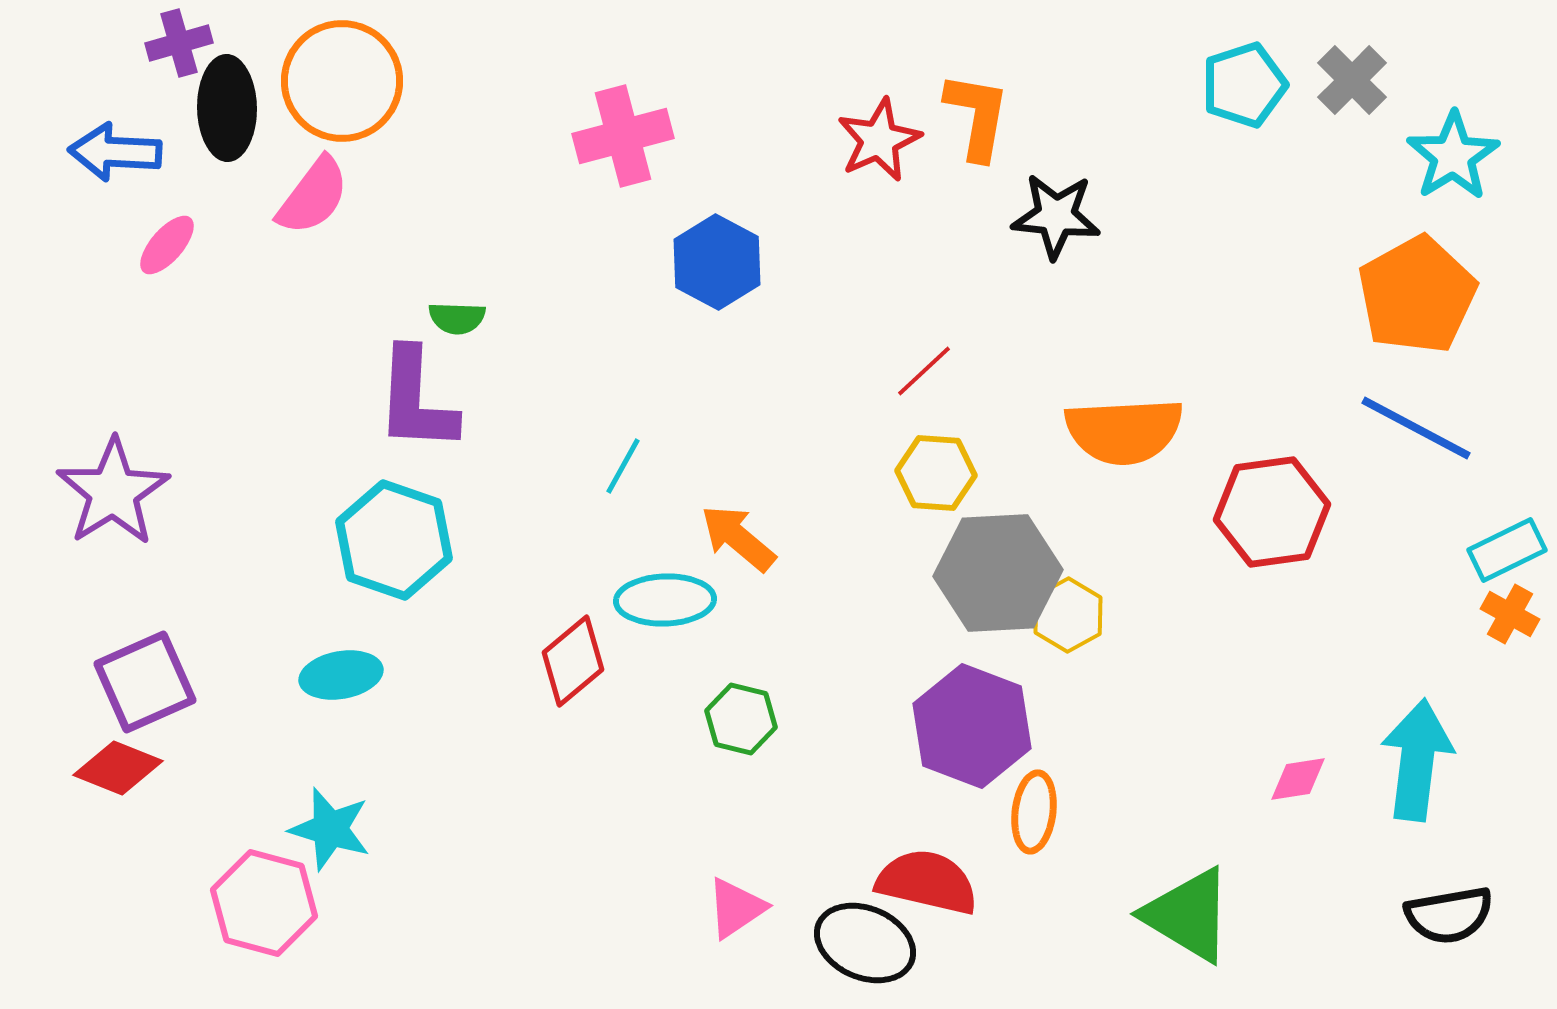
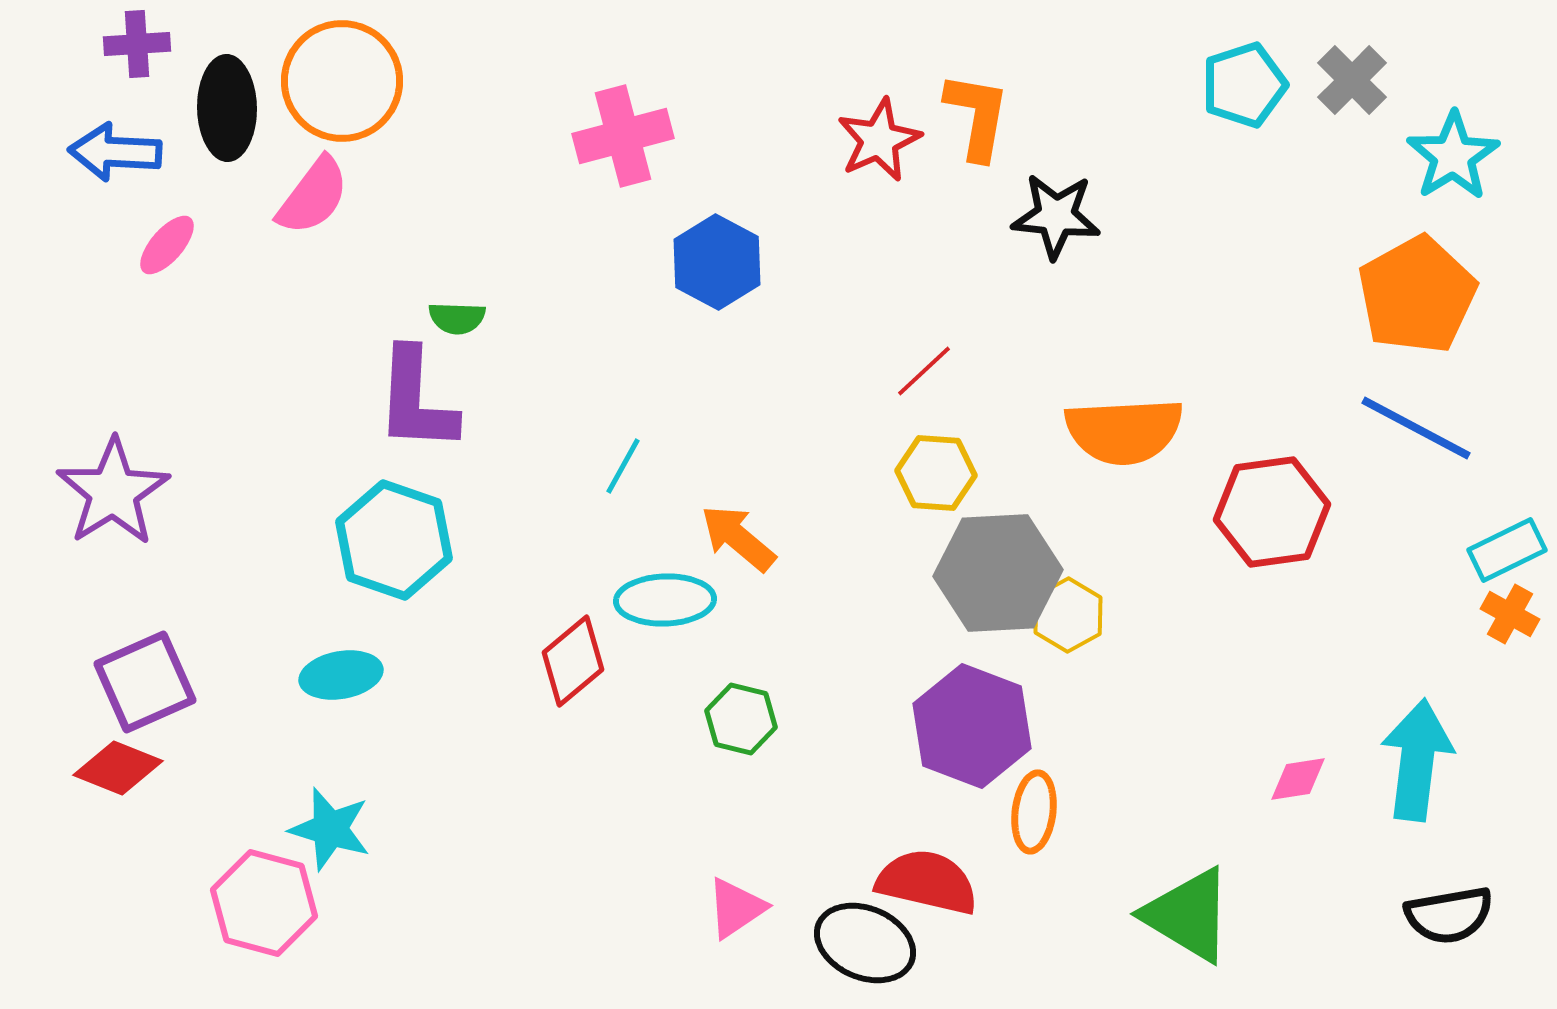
purple cross at (179, 43): moved 42 px left, 1 px down; rotated 12 degrees clockwise
